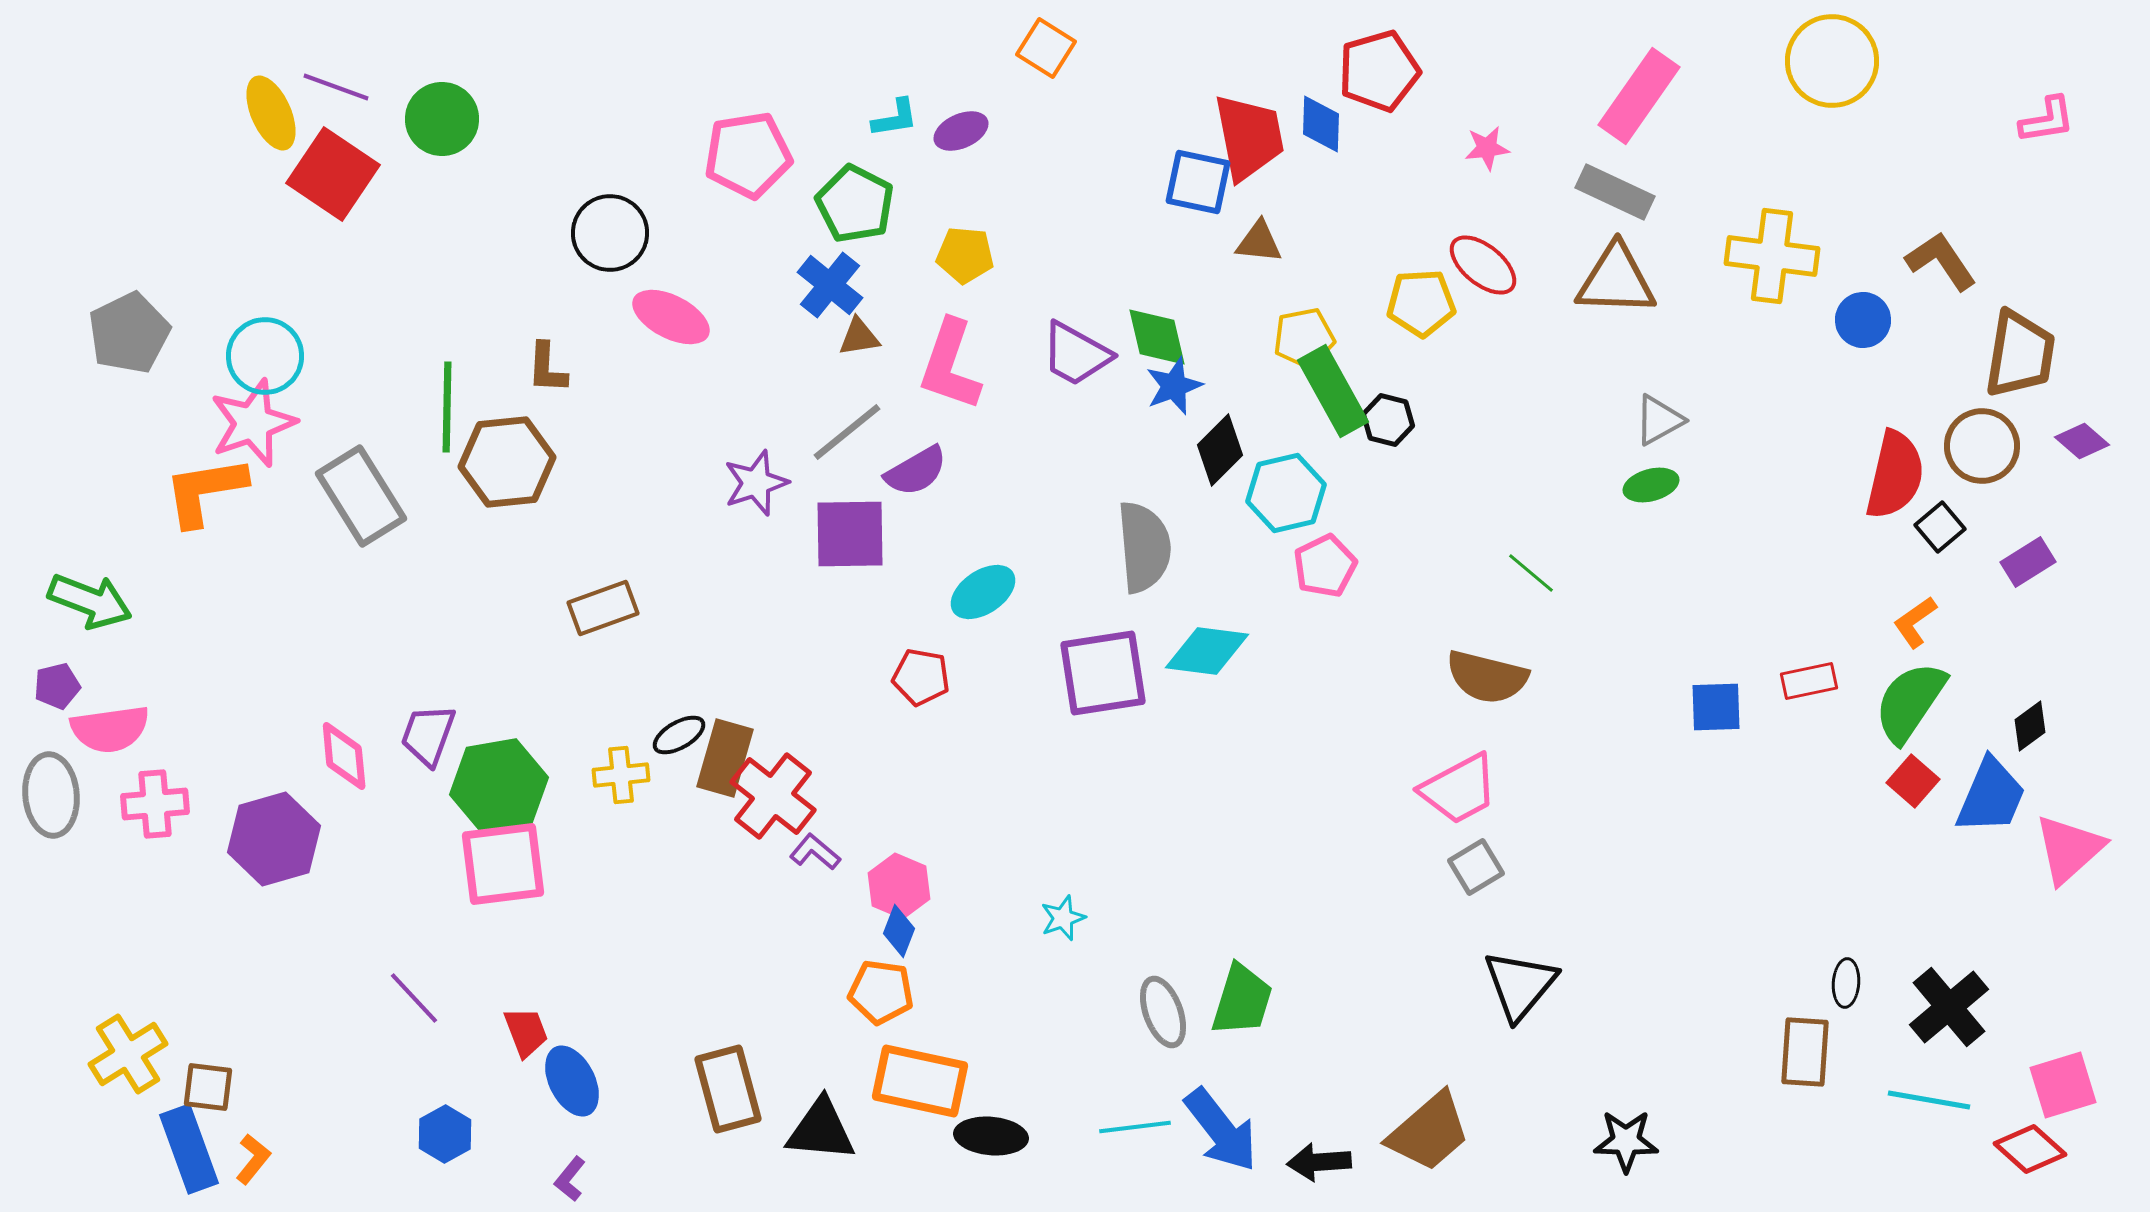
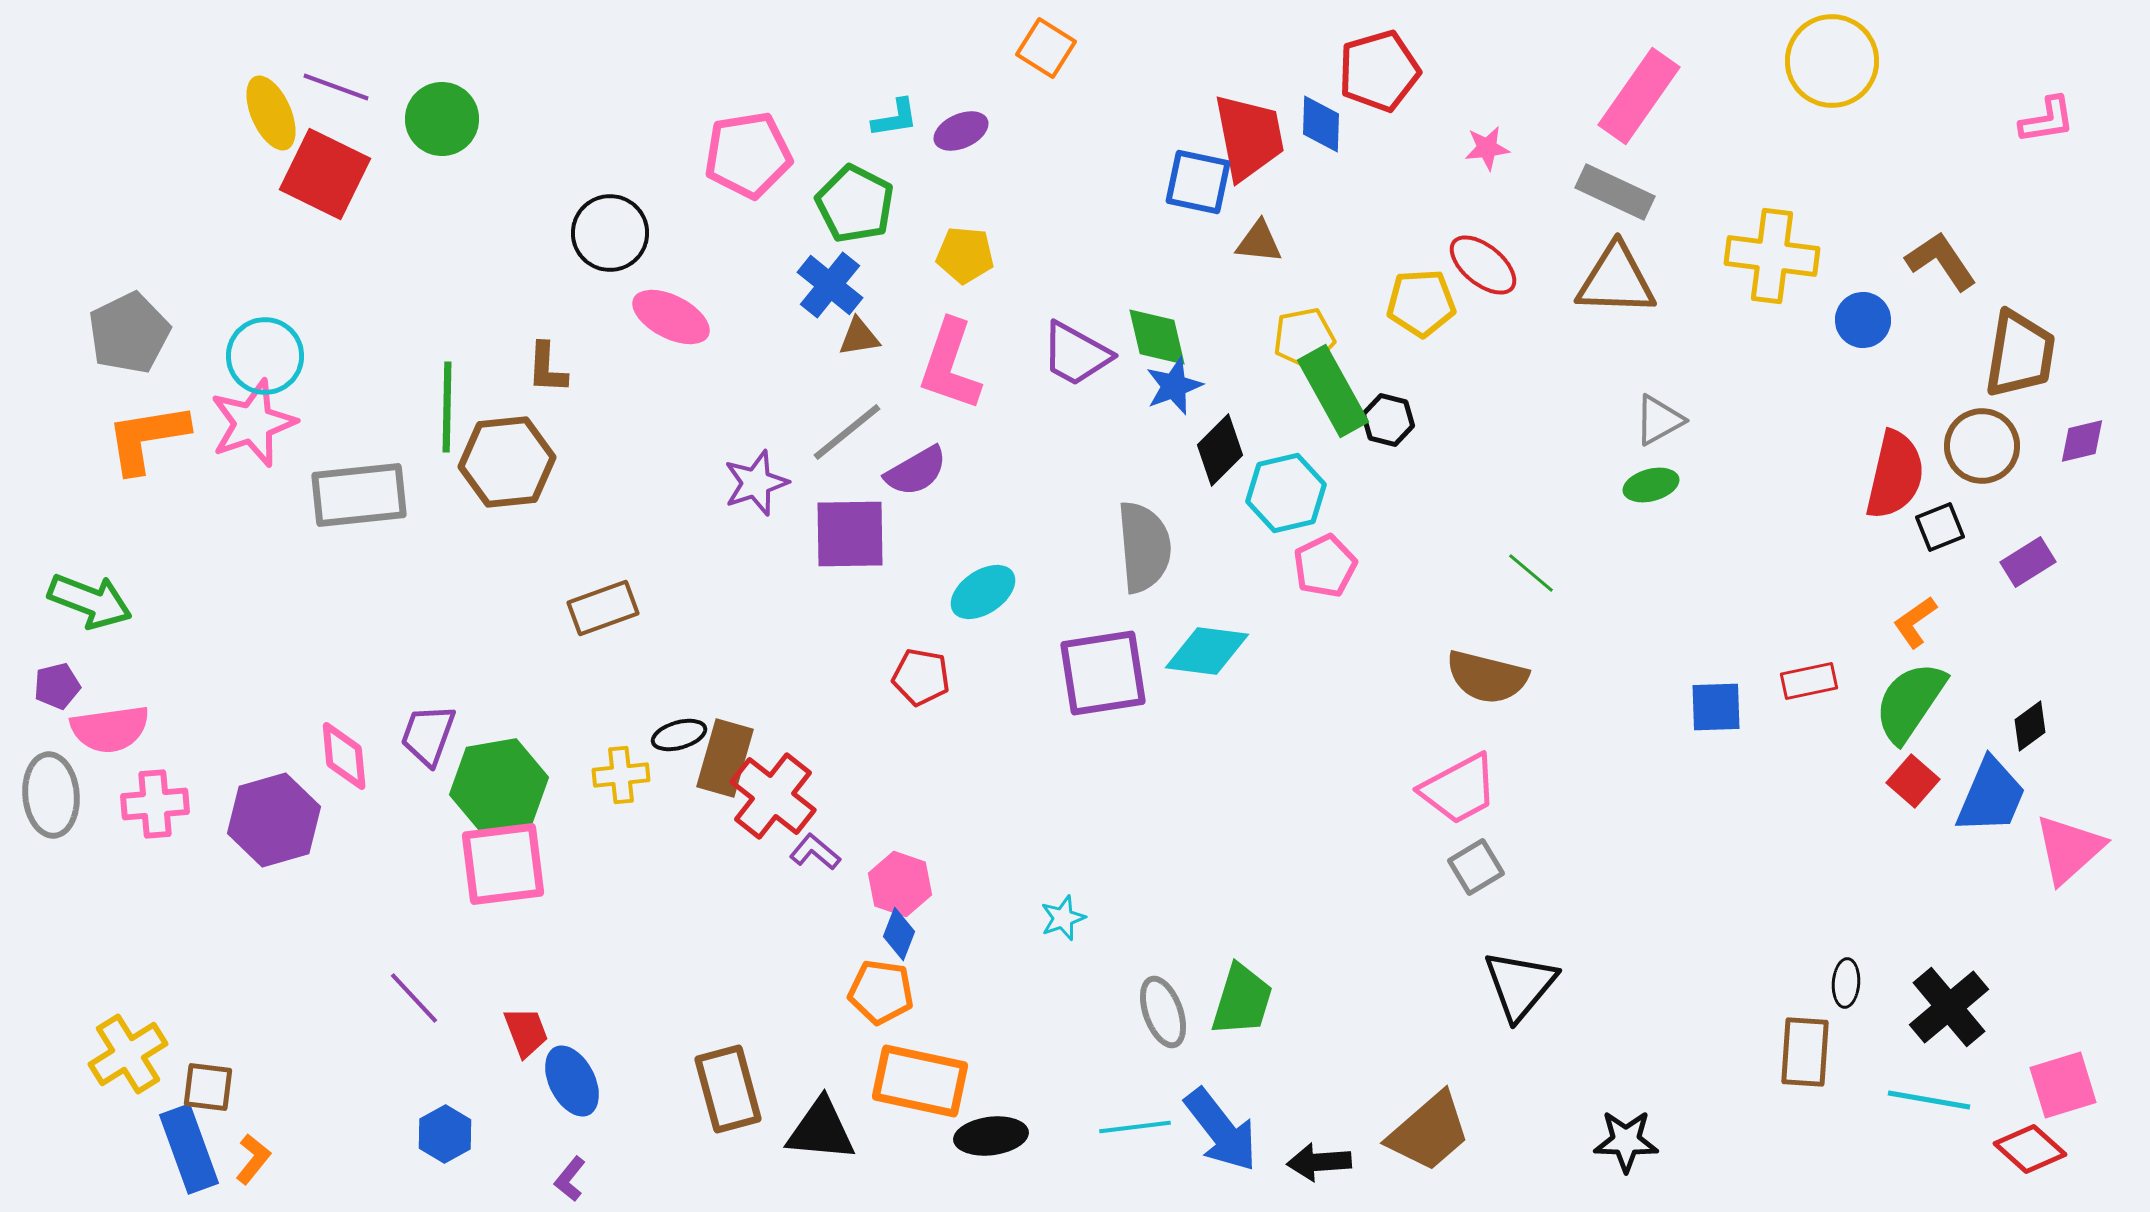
red square at (333, 174): moved 8 px left; rotated 8 degrees counterclockwise
purple diamond at (2082, 441): rotated 54 degrees counterclockwise
orange L-shape at (205, 491): moved 58 px left, 53 px up
gray rectangle at (361, 496): moved 2 px left, 1 px up; rotated 64 degrees counterclockwise
black square at (1940, 527): rotated 18 degrees clockwise
black ellipse at (679, 735): rotated 14 degrees clockwise
purple hexagon at (274, 839): moved 19 px up
pink hexagon at (899, 886): moved 1 px right, 2 px up; rotated 4 degrees counterclockwise
blue diamond at (899, 931): moved 3 px down
black ellipse at (991, 1136): rotated 12 degrees counterclockwise
